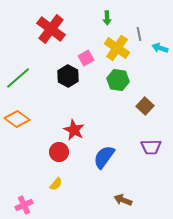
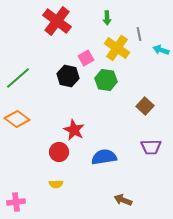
red cross: moved 6 px right, 8 px up
cyan arrow: moved 1 px right, 2 px down
black hexagon: rotated 15 degrees counterclockwise
green hexagon: moved 12 px left
blue semicircle: rotated 45 degrees clockwise
yellow semicircle: rotated 48 degrees clockwise
pink cross: moved 8 px left, 3 px up; rotated 18 degrees clockwise
